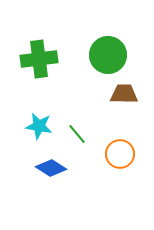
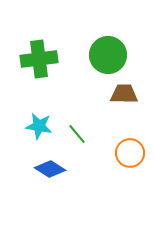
orange circle: moved 10 px right, 1 px up
blue diamond: moved 1 px left, 1 px down
